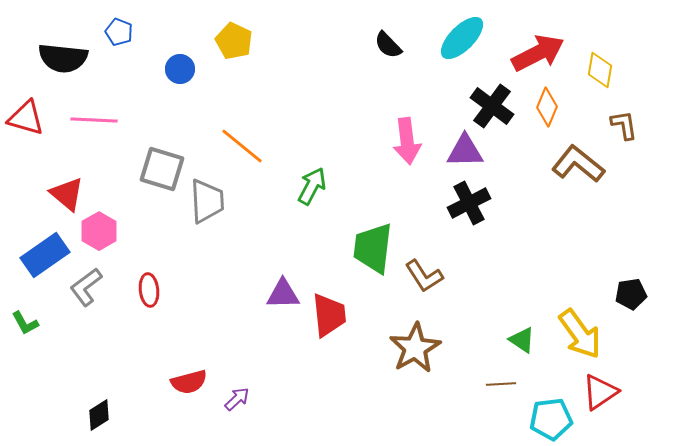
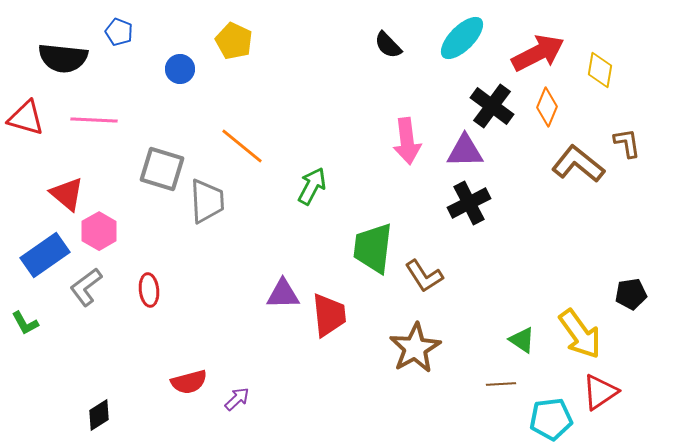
brown L-shape at (624, 125): moved 3 px right, 18 px down
